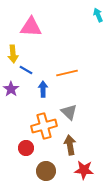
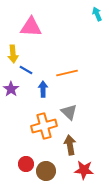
cyan arrow: moved 1 px left, 1 px up
red circle: moved 16 px down
